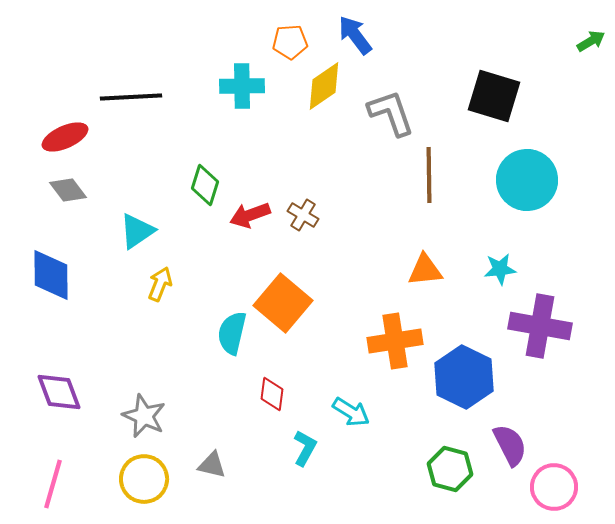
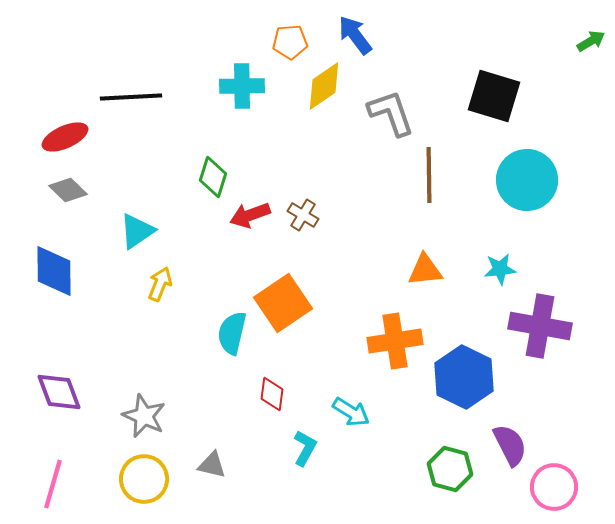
green diamond: moved 8 px right, 8 px up
gray diamond: rotated 9 degrees counterclockwise
blue diamond: moved 3 px right, 4 px up
orange square: rotated 16 degrees clockwise
